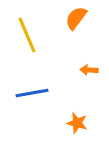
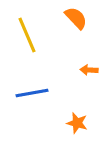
orange semicircle: rotated 100 degrees clockwise
